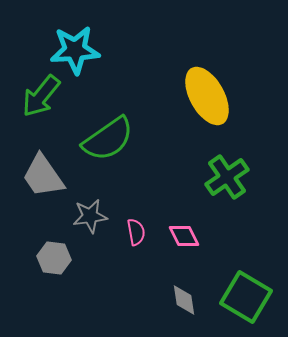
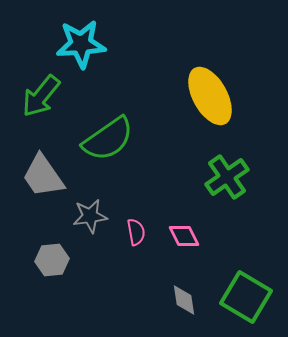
cyan star: moved 6 px right, 6 px up
yellow ellipse: moved 3 px right
gray hexagon: moved 2 px left, 2 px down; rotated 12 degrees counterclockwise
